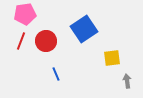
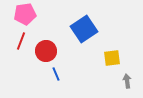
red circle: moved 10 px down
